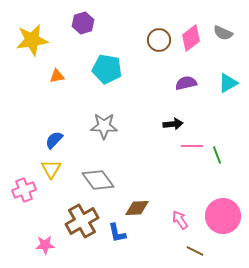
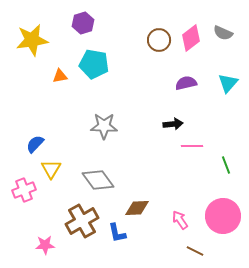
cyan pentagon: moved 13 px left, 5 px up
orange triangle: moved 3 px right
cyan triangle: rotated 20 degrees counterclockwise
blue semicircle: moved 19 px left, 4 px down
green line: moved 9 px right, 10 px down
